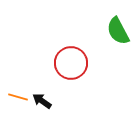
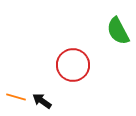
red circle: moved 2 px right, 2 px down
orange line: moved 2 px left
